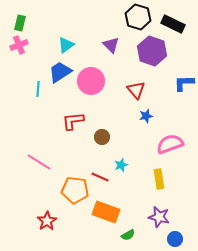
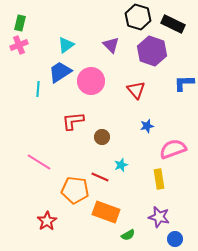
blue star: moved 1 px right, 10 px down
pink semicircle: moved 3 px right, 5 px down
